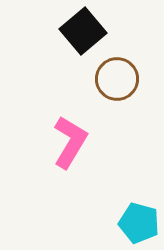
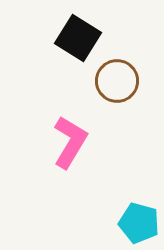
black square: moved 5 px left, 7 px down; rotated 18 degrees counterclockwise
brown circle: moved 2 px down
